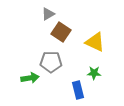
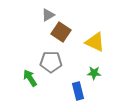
gray triangle: moved 1 px down
green arrow: rotated 114 degrees counterclockwise
blue rectangle: moved 1 px down
